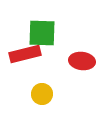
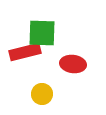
red rectangle: moved 2 px up
red ellipse: moved 9 px left, 3 px down
